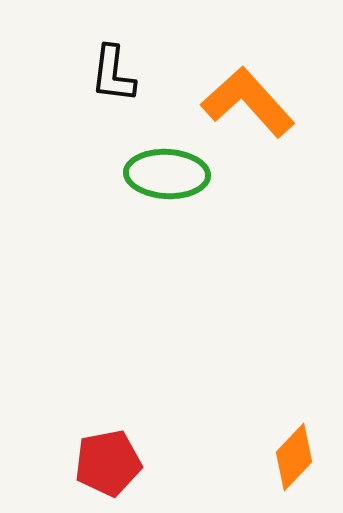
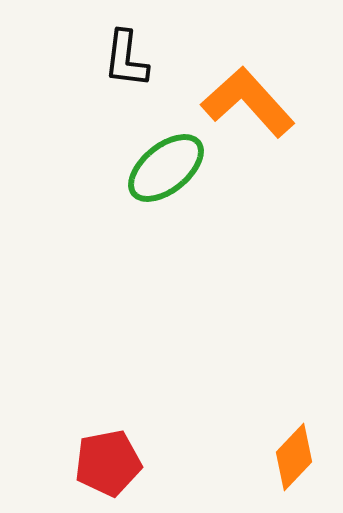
black L-shape: moved 13 px right, 15 px up
green ellipse: moved 1 px left, 6 px up; rotated 42 degrees counterclockwise
